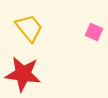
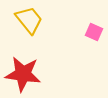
yellow trapezoid: moved 8 px up
